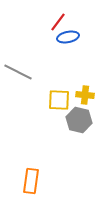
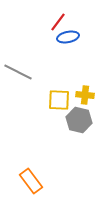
orange rectangle: rotated 45 degrees counterclockwise
